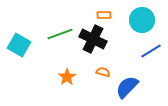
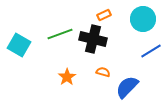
orange rectangle: rotated 24 degrees counterclockwise
cyan circle: moved 1 px right, 1 px up
black cross: rotated 12 degrees counterclockwise
